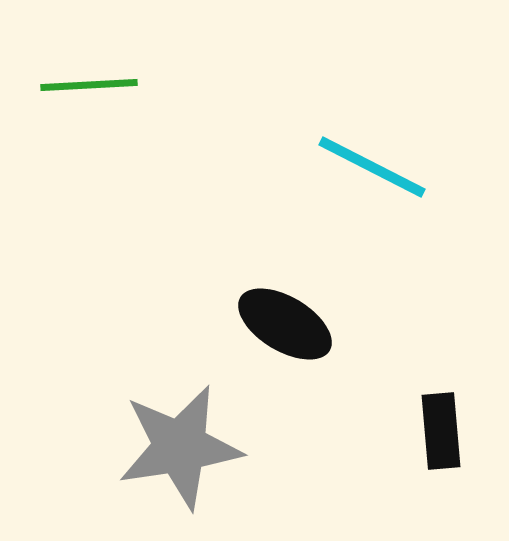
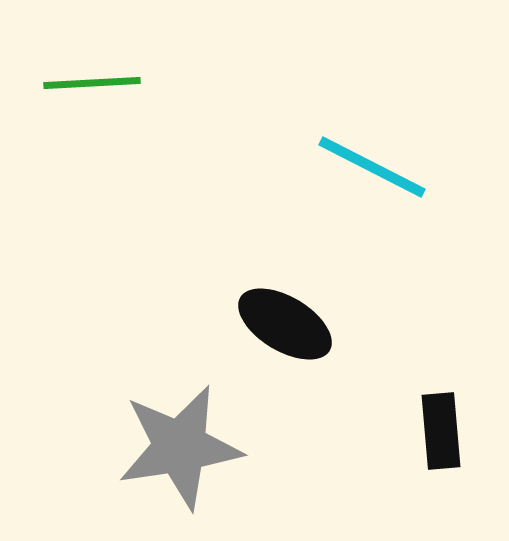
green line: moved 3 px right, 2 px up
